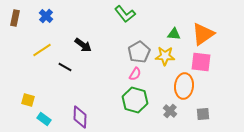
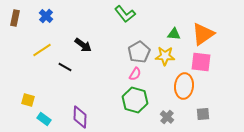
gray cross: moved 3 px left, 6 px down
